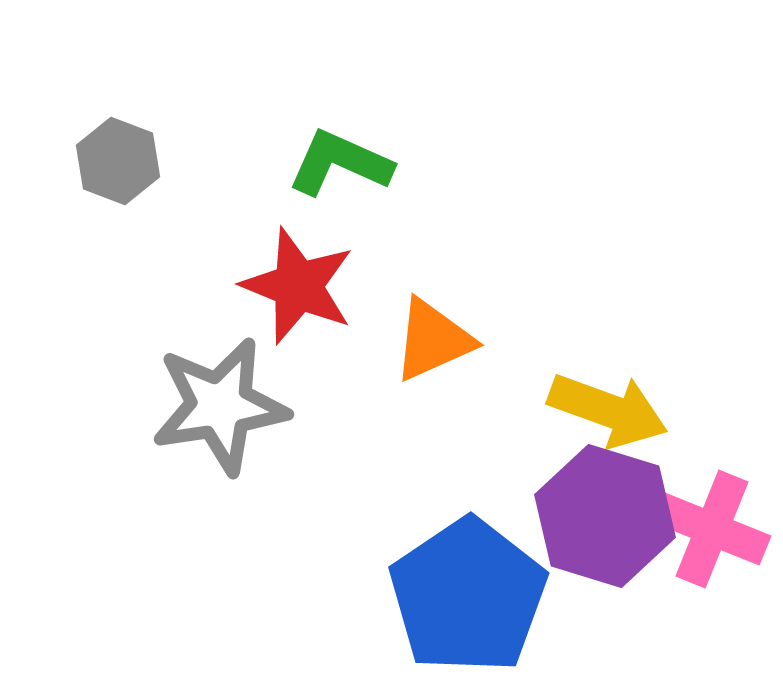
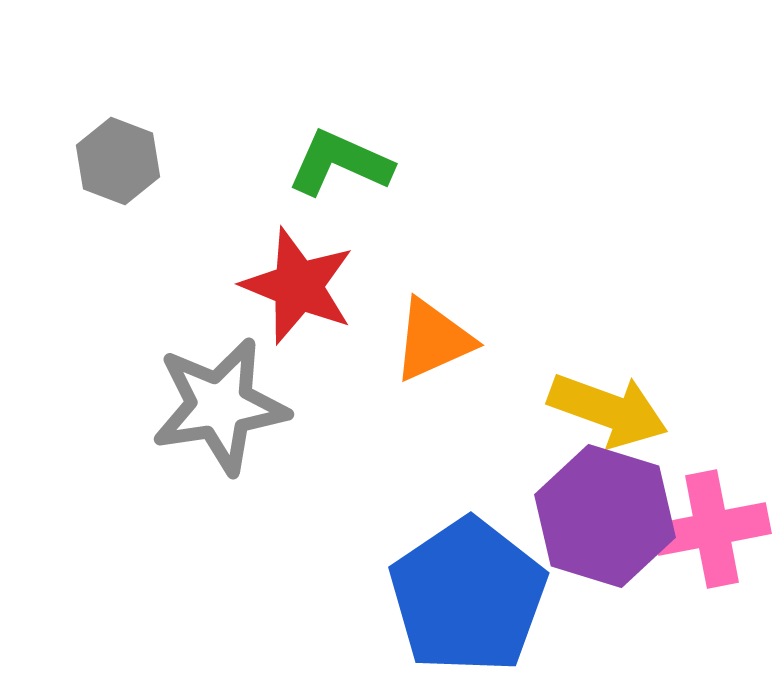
pink cross: rotated 33 degrees counterclockwise
